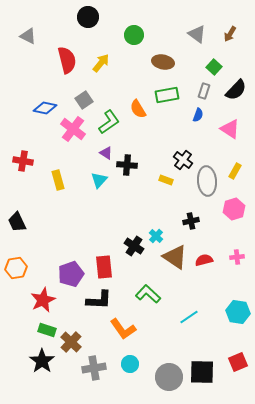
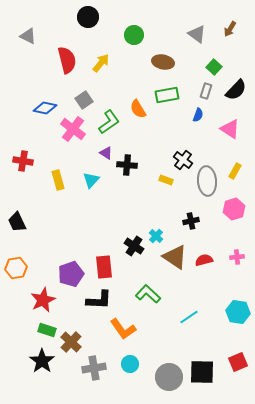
brown arrow at (230, 34): moved 5 px up
gray rectangle at (204, 91): moved 2 px right
cyan triangle at (99, 180): moved 8 px left
